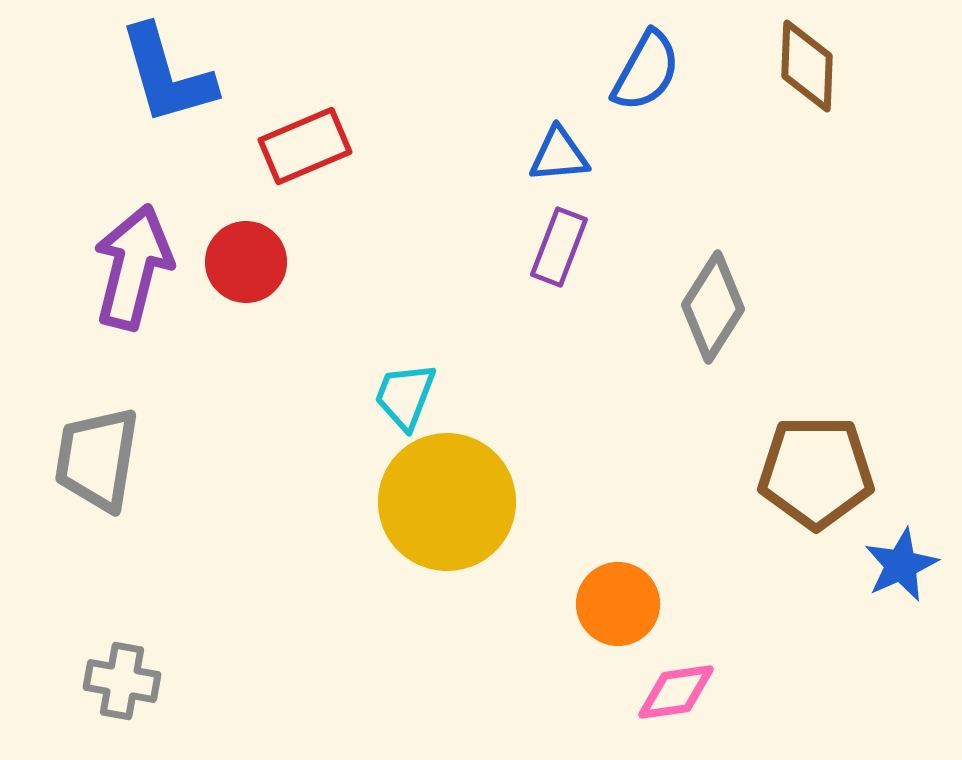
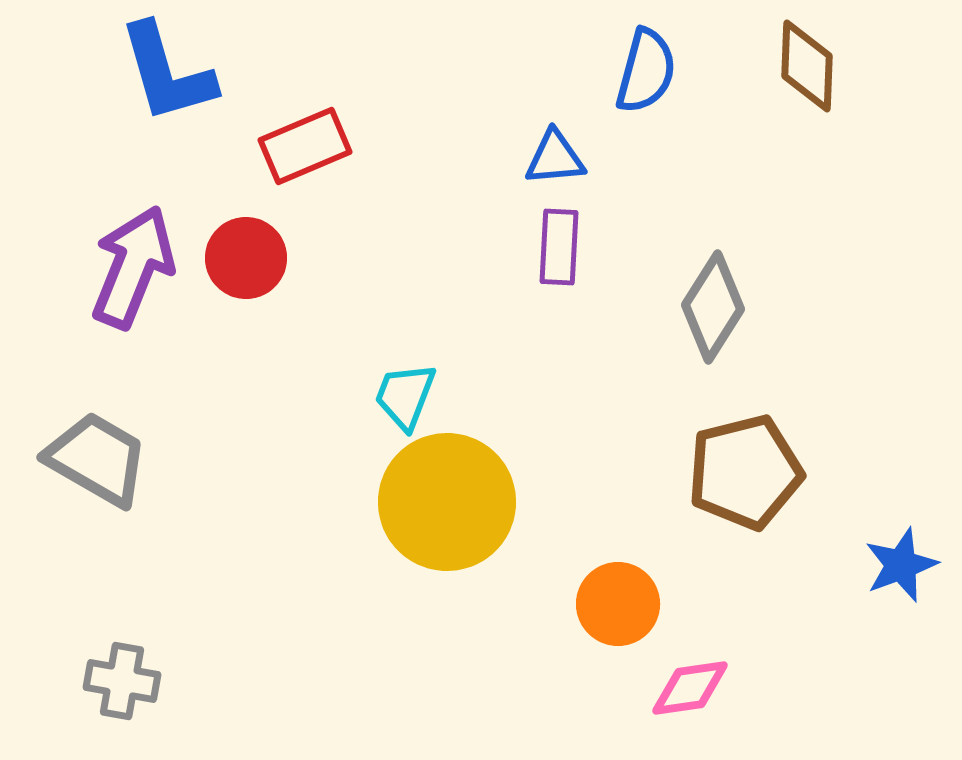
blue semicircle: rotated 14 degrees counterclockwise
blue L-shape: moved 2 px up
blue triangle: moved 4 px left, 3 px down
purple rectangle: rotated 18 degrees counterclockwise
red circle: moved 4 px up
purple arrow: rotated 8 degrees clockwise
gray trapezoid: rotated 111 degrees clockwise
brown pentagon: moved 71 px left; rotated 14 degrees counterclockwise
blue star: rotated 4 degrees clockwise
pink diamond: moved 14 px right, 4 px up
